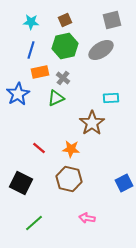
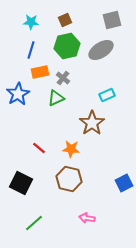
green hexagon: moved 2 px right
cyan rectangle: moved 4 px left, 3 px up; rotated 21 degrees counterclockwise
